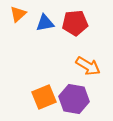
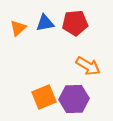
orange triangle: moved 14 px down
purple hexagon: rotated 12 degrees counterclockwise
